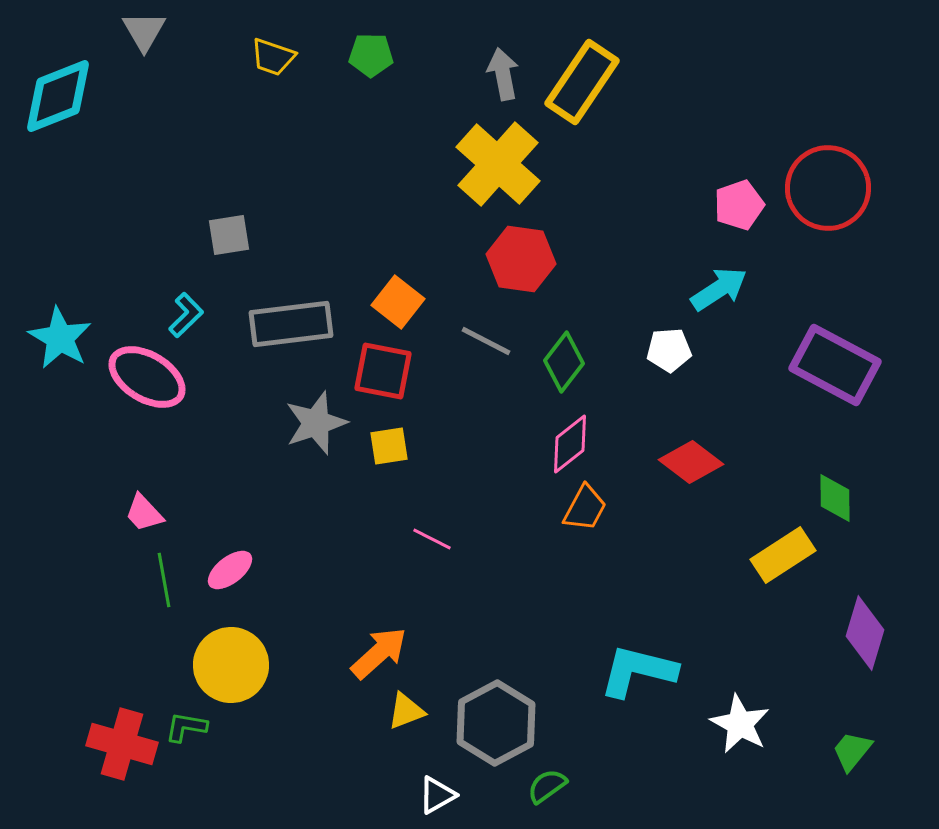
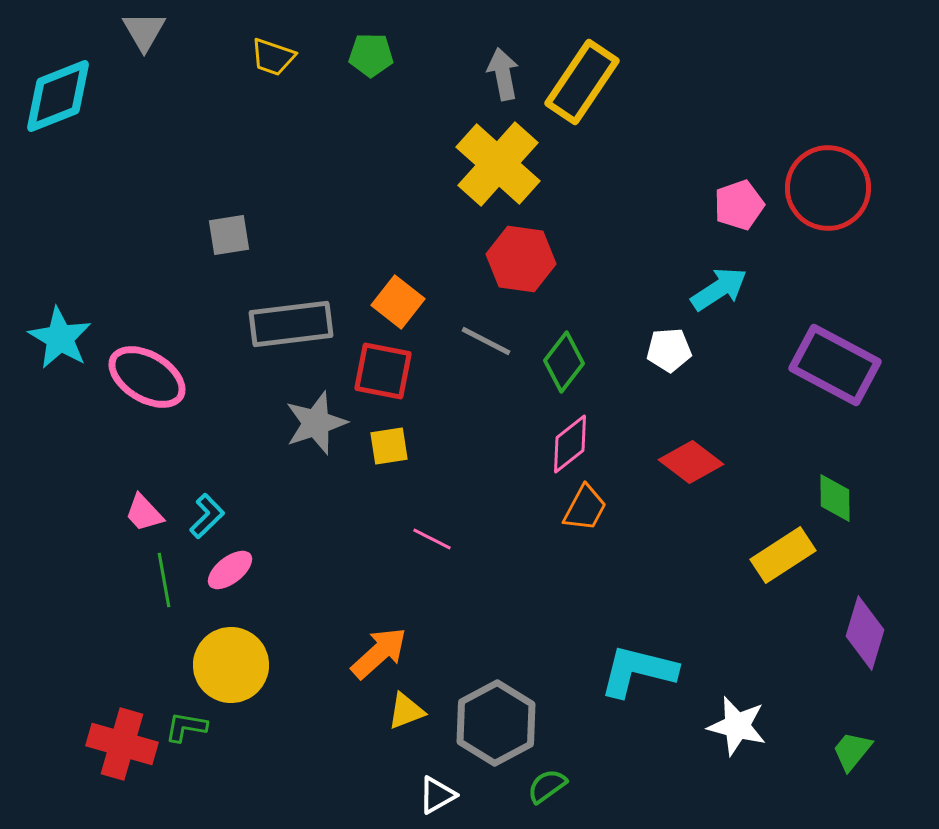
cyan L-shape at (186, 315): moved 21 px right, 201 px down
white star at (740, 724): moved 3 px left, 2 px down; rotated 14 degrees counterclockwise
